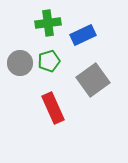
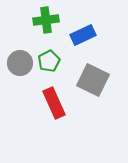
green cross: moved 2 px left, 3 px up
green pentagon: rotated 10 degrees counterclockwise
gray square: rotated 28 degrees counterclockwise
red rectangle: moved 1 px right, 5 px up
